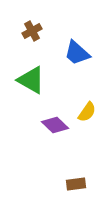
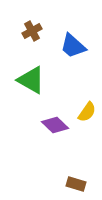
blue trapezoid: moved 4 px left, 7 px up
brown rectangle: rotated 24 degrees clockwise
